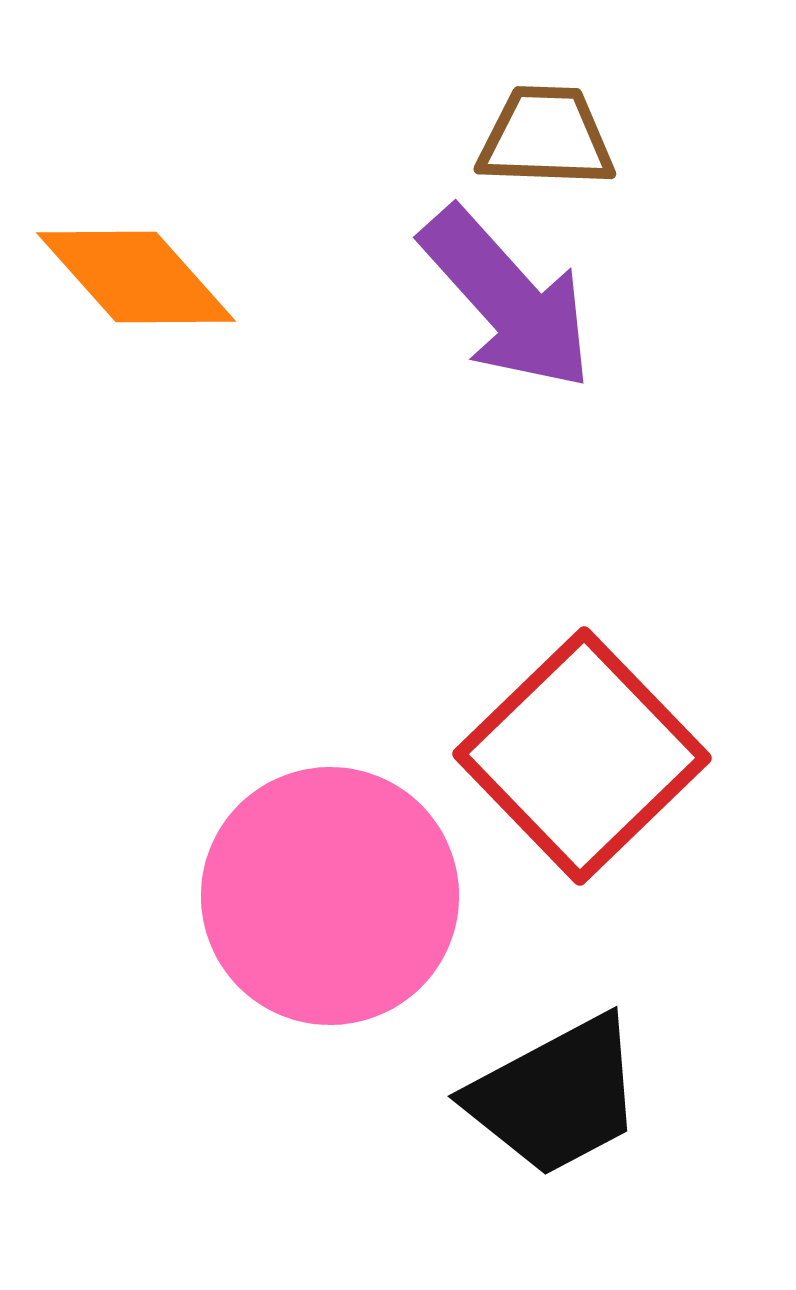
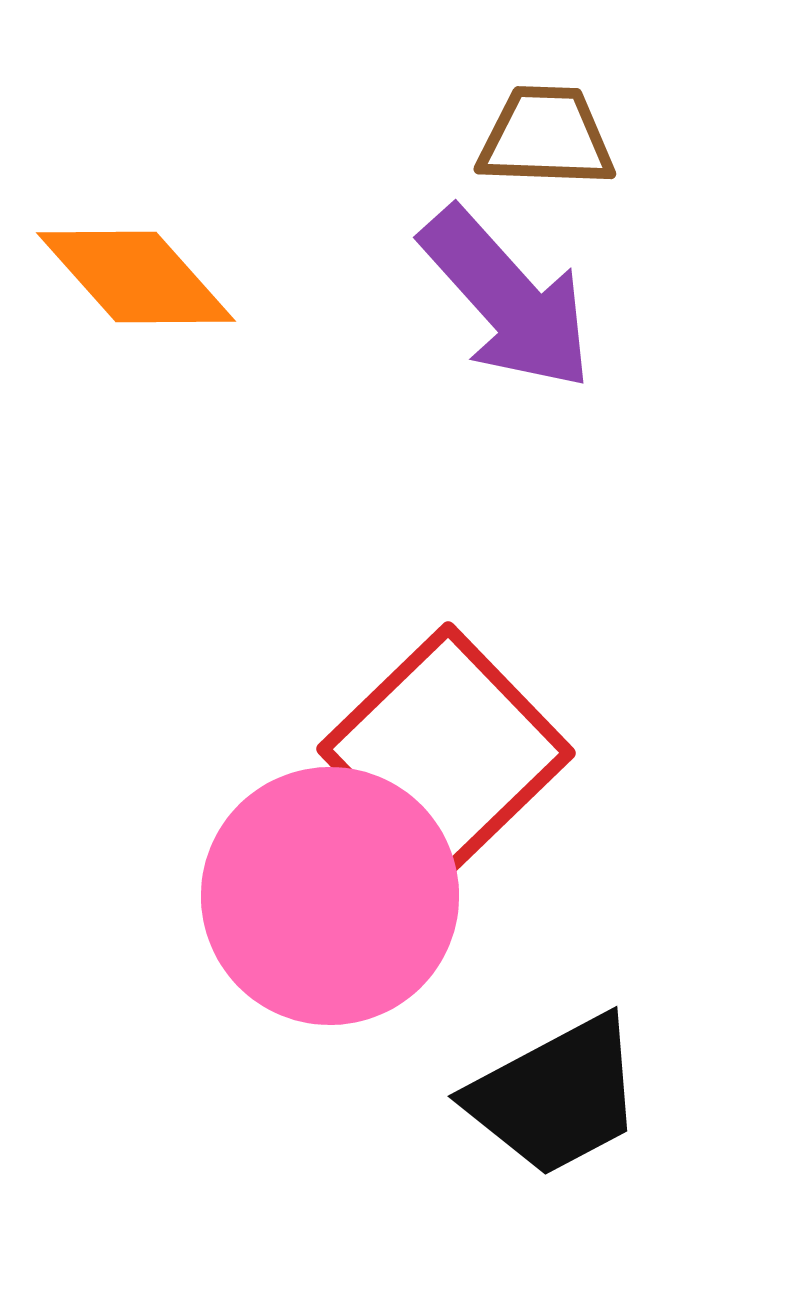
red square: moved 136 px left, 5 px up
